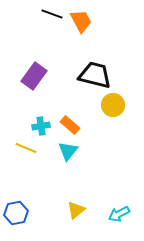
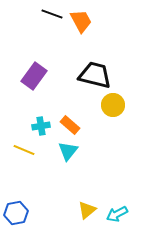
yellow line: moved 2 px left, 2 px down
yellow triangle: moved 11 px right
cyan arrow: moved 2 px left
